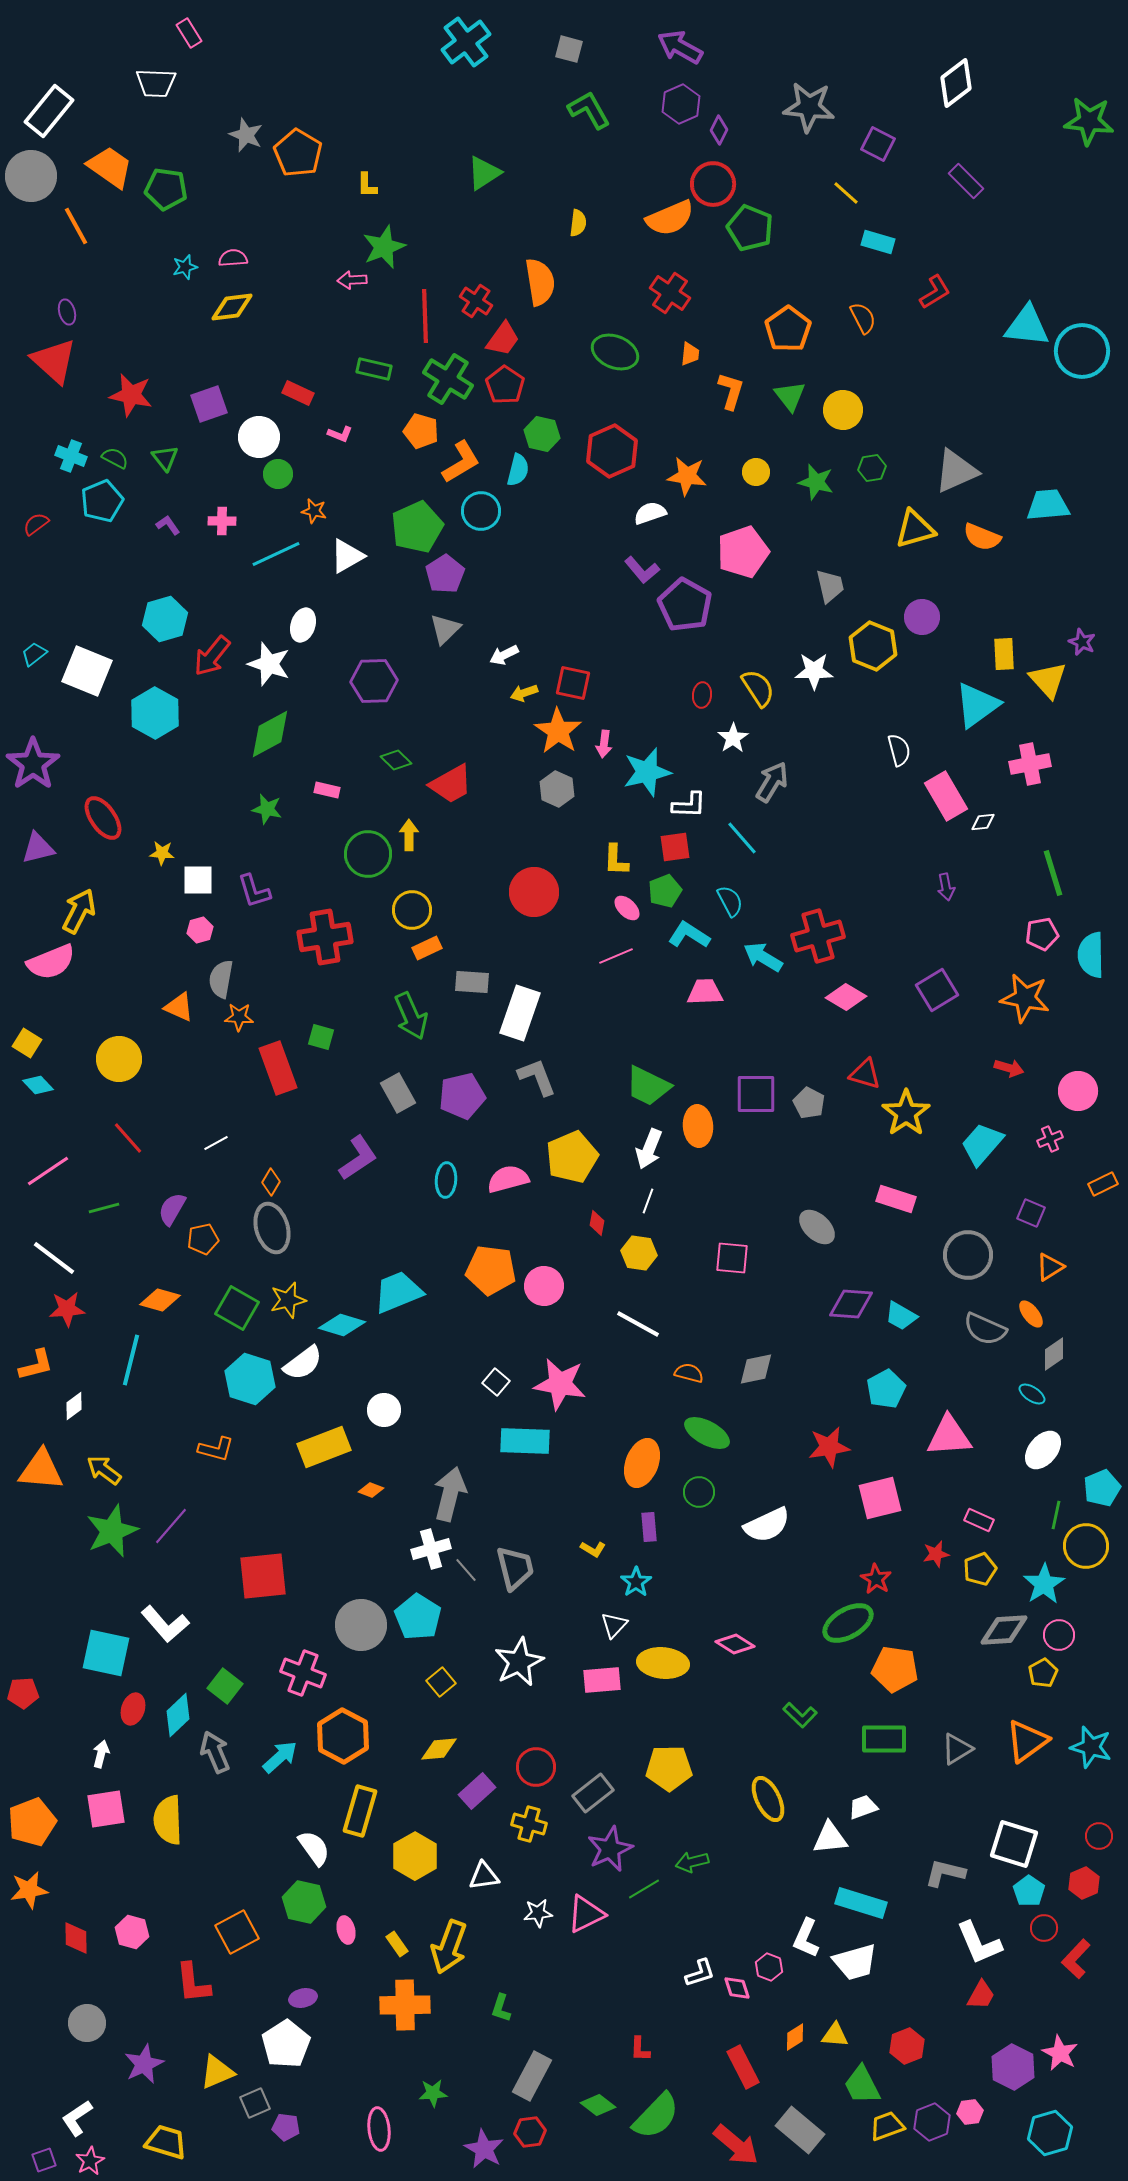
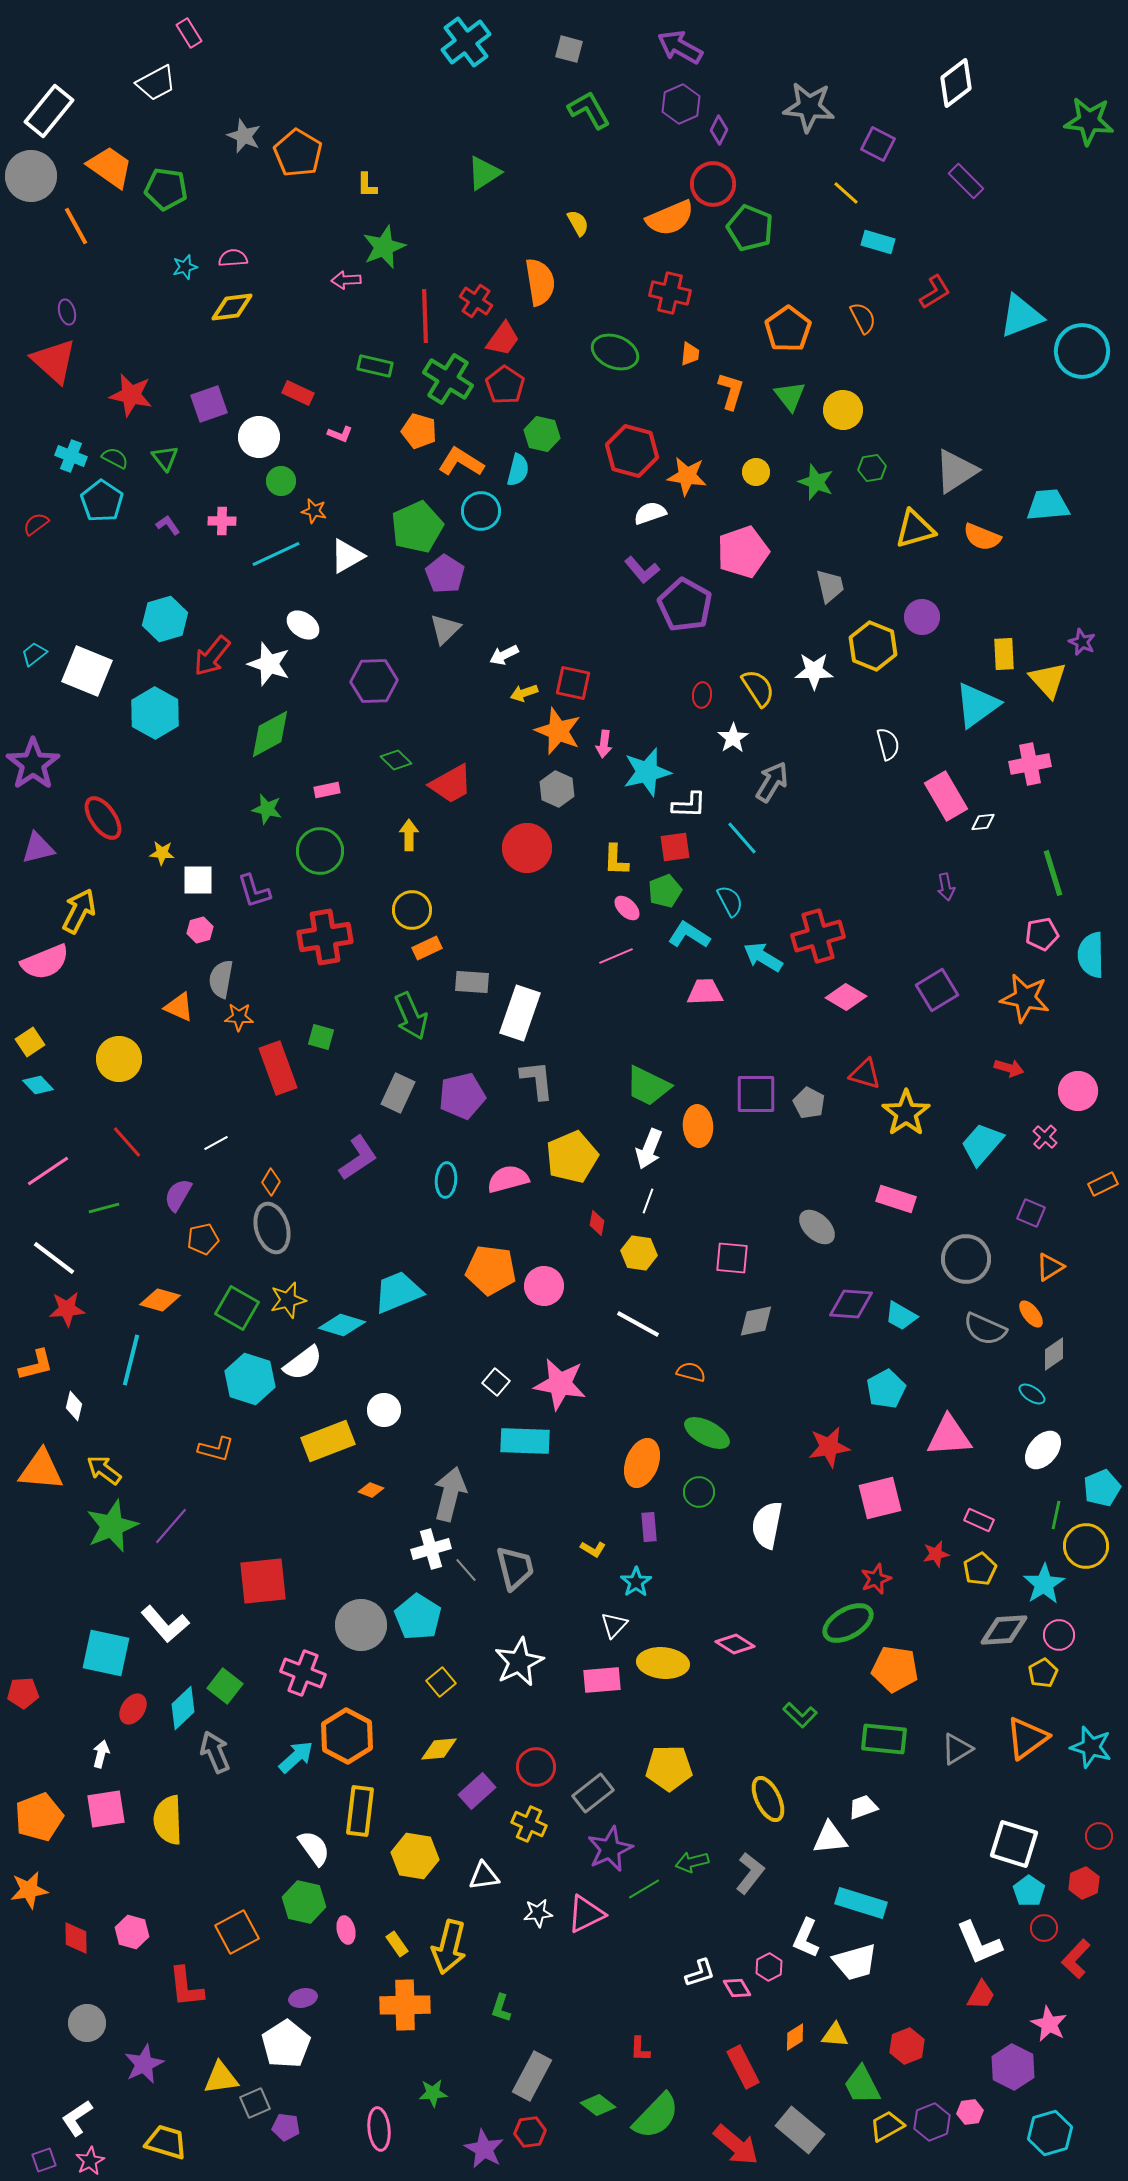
white trapezoid at (156, 83): rotated 30 degrees counterclockwise
gray star at (246, 135): moved 2 px left, 1 px down
yellow semicircle at (578, 223): rotated 36 degrees counterclockwise
pink arrow at (352, 280): moved 6 px left
red cross at (670, 293): rotated 21 degrees counterclockwise
cyan triangle at (1027, 326): moved 6 px left, 10 px up; rotated 27 degrees counterclockwise
green rectangle at (374, 369): moved 1 px right, 3 px up
orange pentagon at (421, 431): moved 2 px left
red hexagon at (612, 451): moved 20 px right; rotated 21 degrees counterclockwise
orange L-shape at (461, 462): rotated 117 degrees counterclockwise
gray triangle at (956, 471): rotated 9 degrees counterclockwise
green circle at (278, 474): moved 3 px right, 7 px down
green star at (816, 482): rotated 6 degrees clockwise
cyan pentagon at (102, 501): rotated 15 degrees counterclockwise
purple pentagon at (445, 574): rotated 6 degrees counterclockwise
white ellipse at (303, 625): rotated 72 degrees counterclockwise
orange star at (558, 731): rotated 12 degrees counterclockwise
white semicircle at (899, 750): moved 11 px left, 6 px up
pink rectangle at (327, 790): rotated 25 degrees counterclockwise
green circle at (368, 854): moved 48 px left, 3 px up
red circle at (534, 892): moved 7 px left, 44 px up
pink semicircle at (51, 962): moved 6 px left
yellow square at (27, 1043): moved 3 px right, 1 px up; rotated 24 degrees clockwise
gray L-shape at (537, 1077): moved 3 px down; rotated 15 degrees clockwise
gray rectangle at (398, 1093): rotated 54 degrees clockwise
red line at (128, 1138): moved 1 px left, 4 px down
pink cross at (1050, 1139): moved 5 px left, 2 px up; rotated 25 degrees counterclockwise
purple semicircle at (172, 1209): moved 6 px right, 14 px up
gray circle at (968, 1255): moved 2 px left, 4 px down
gray diamond at (756, 1369): moved 48 px up
orange semicircle at (689, 1373): moved 2 px right, 1 px up
white diamond at (74, 1406): rotated 40 degrees counterclockwise
yellow rectangle at (324, 1447): moved 4 px right, 6 px up
white semicircle at (767, 1525): rotated 126 degrees clockwise
green star at (112, 1531): moved 5 px up
yellow pentagon at (980, 1569): rotated 8 degrees counterclockwise
red square at (263, 1576): moved 5 px down
red star at (876, 1579): rotated 20 degrees clockwise
red ellipse at (133, 1709): rotated 16 degrees clockwise
cyan diamond at (178, 1715): moved 5 px right, 7 px up
orange hexagon at (343, 1736): moved 4 px right
green rectangle at (884, 1739): rotated 6 degrees clockwise
orange triangle at (1027, 1741): moved 3 px up
cyan arrow at (280, 1757): moved 16 px right
yellow rectangle at (360, 1811): rotated 9 degrees counterclockwise
orange pentagon at (32, 1822): moved 7 px right, 5 px up
yellow cross at (529, 1824): rotated 8 degrees clockwise
yellow hexagon at (415, 1856): rotated 21 degrees counterclockwise
gray L-shape at (945, 1873): moved 195 px left; rotated 114 degrees clockwise
yellow arrow at (449, 1947): rotated 6 degrees counterclockwise
pink hexagon at (769, 1967): rotated 12 degrees clockwise
red L-shape at (193, 1983): moved 7 px left, 4 px down
pink diamond at (737, 1988): rotated 12 degrees counterclockwise
pink star at (1060, 2053): moved 11 px left, 29 px up
yellow triangle at (217, 2072): moved 4 px right, 6 px down; rotated 15 degrees clockwise
yellow trapezoid at (887, 2126): rotated 9 degrees counterclockwise
